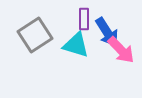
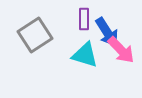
cyan triangle: moved 9 px right, 10 px down
